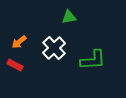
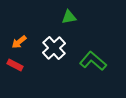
green L-shape: moved 1 px down; rotated 136 degrees counterclockwise
